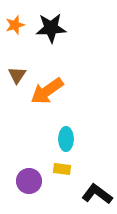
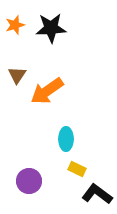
yellow rectangle: moved 15 px right; rotated 18 degrees clockwise
